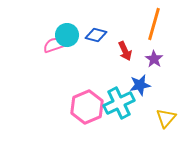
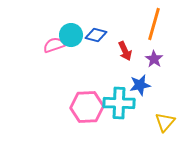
cyan circle: moved 4 px right
cyan cross: rotated 28 degrees clockwise
pink hexagon: rotated 20 degrees clockwise
yellow triangle: moved 1 px left, 4 px down
